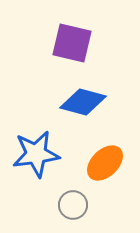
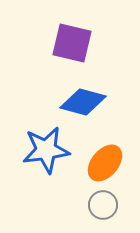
blue star: moved 10 px right, 4 px up
orange ellipse: rotated 6 degrees counterclockwise
gray circle: moved 30 px right
